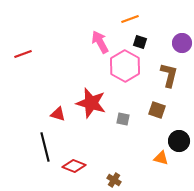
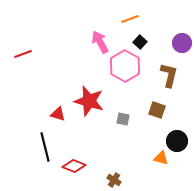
black square: rotated 24 degrees clockwise
red star: moved 2 px left, 2 px up
black circle: moved 2 px left
